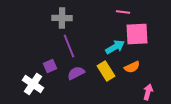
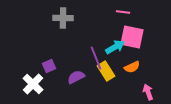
gray cross: moved 1 px right
pink square: moved 5 px left, 3 px down; rotated 15 degrees clockwise
purple line: moved 27 px right, 12 px down
purple square: moved 1 px left
purple semicircle: moved 4 px down
white cross: rotated 10 degrees clockwise
pink arrow: rotated 35 degrees counterclockwise
